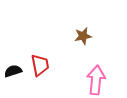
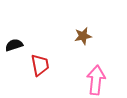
black semicircle: moved 1 px right, 26 px up
